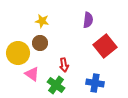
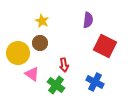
yellow star: rotated 16 degrees clockwise
red square: rotated 25 degrees counterclockwise
blue cross: moved 1 px up; rotated 18 degrees clockwise
